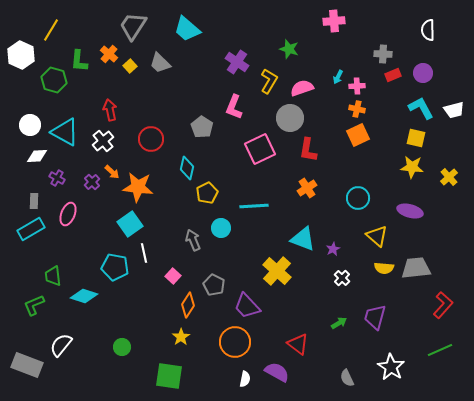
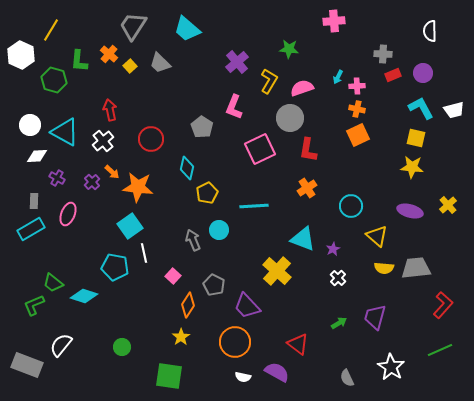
white semicircle at (428, 30): moved 2 px right, 1 px down
green star at (289, 49): rotated 12 degrees counterclockwise
purple cross at (237, 62): rotated 15 degrees clockwise
yellow cross at (449, 177): moved 1 px left, 28 px down
cyan circle at (358, 198): moved 7 px left, 8 px down
cyan square at (130, 224): moved 2 px down
cyan circle at (221, 228): moved 2 px left, 2 px down
green trapezoid at (53, 276): moved 7 px down; rotated 45 degrees counterclockwise
white cross at (342, 278): moved 4 px left
white semicircle at (245, 379): moved 2 px left, 2 px up; rotated 91 degrees clockwise
